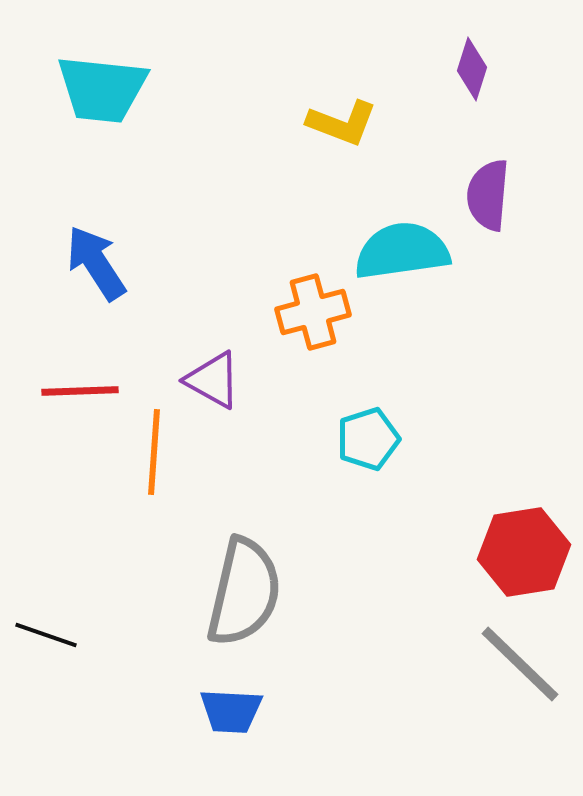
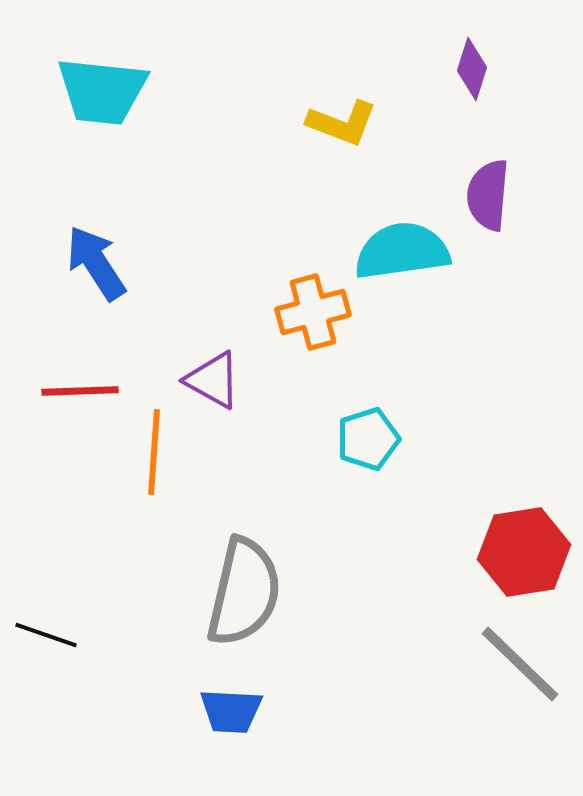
cyan trapezoid: moved 2 px down
